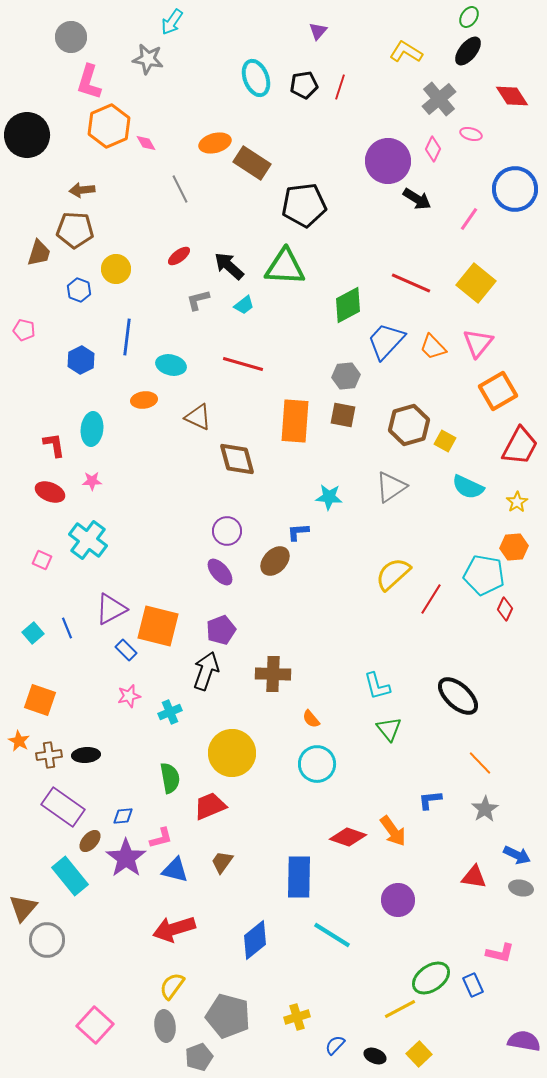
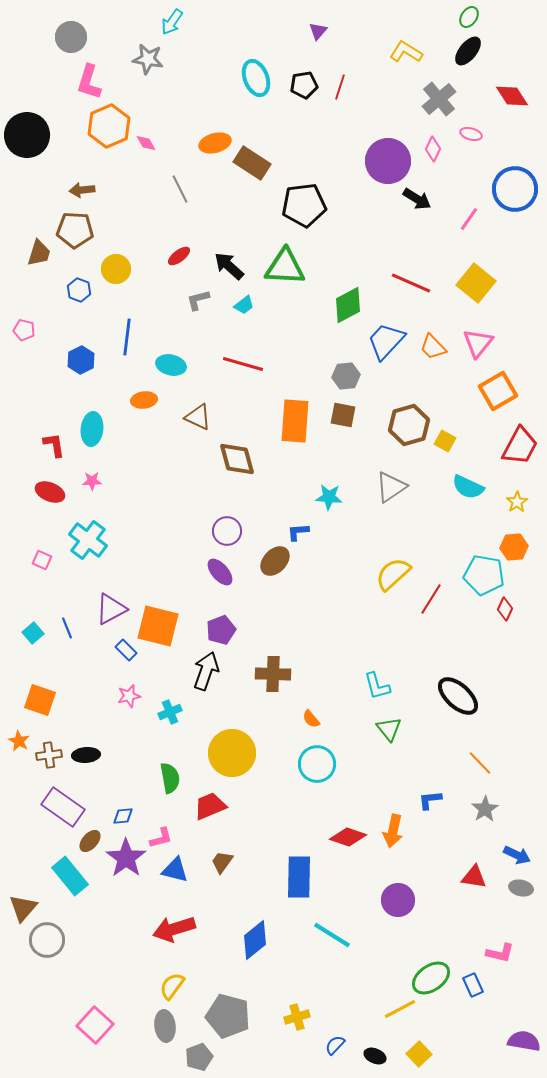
orange arrow at (393, 831): rotated 48 degrees clockwise
